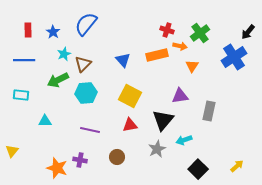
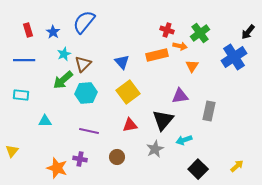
blue semicircle: moved 2 px left, 2 px up
red rectangle: rotated 16 degrees counterclockwise
blue triangle: moved 1 px left, 2 px down
green arrow: moved 5 px right; rotated 15 degrees counterclockwise
yellow square: moved 2 px left, 4 px up; rotated 25 degrees clockwise
purple line: moved 1 px left, 1 px down
gray star: moved 2 px left
purple cross: moved 1 px up
